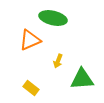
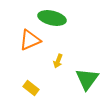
green ellipse: moved 1 px left
green triangle: moved 5 px right; rotated 50 degrees counterclockwise
